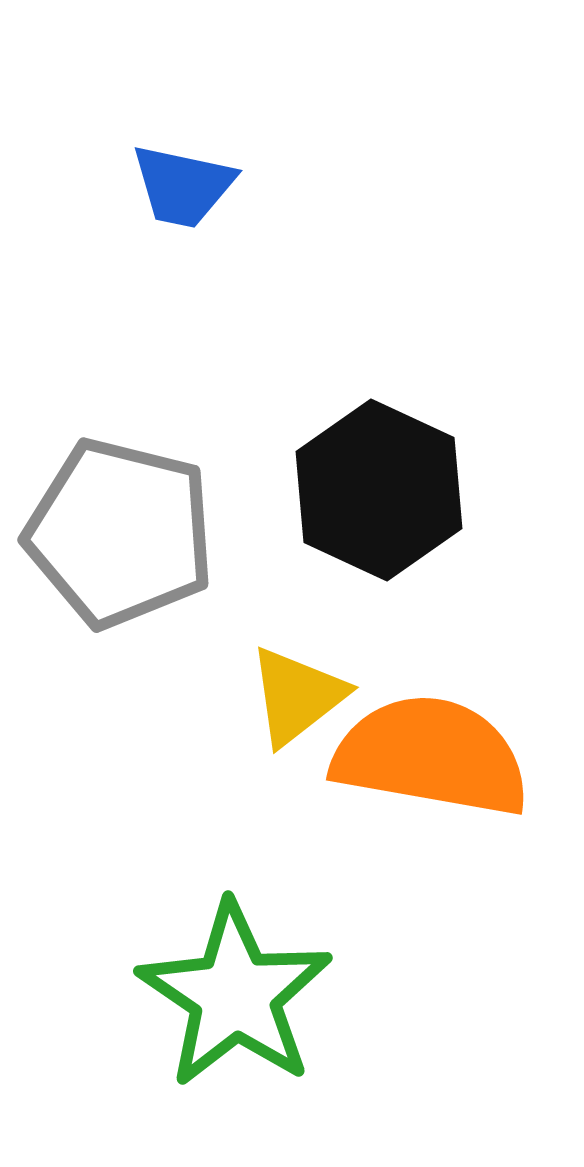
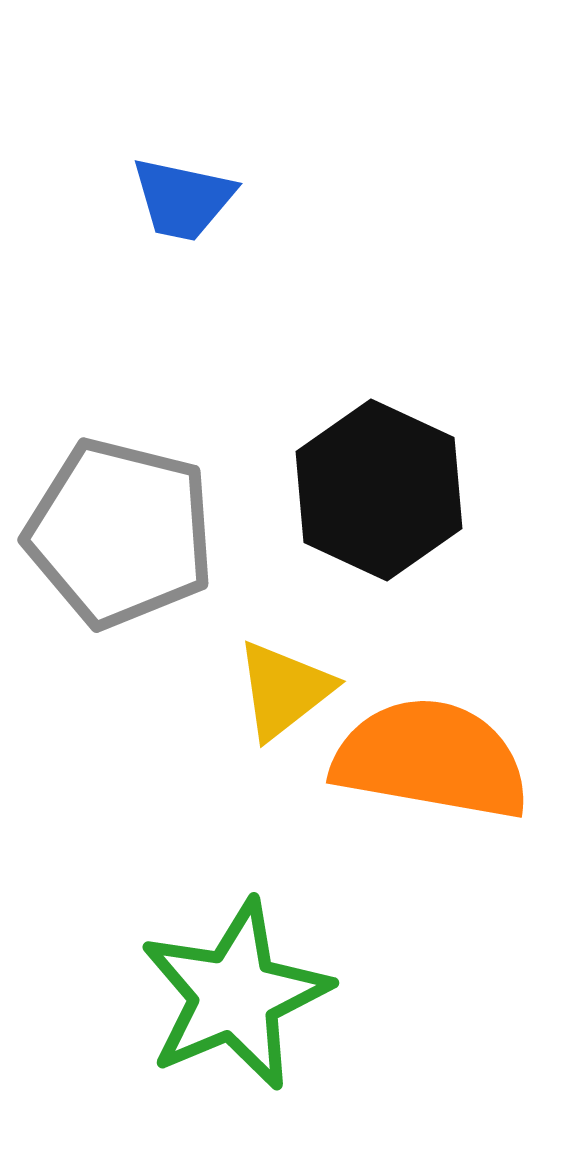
blue trapezoid: moved 13 px down
yellow triangle: moved 13 px left, 6 px up
orange semicircle: moved 3 px down
green star: rotated 15 degrees clockwise
